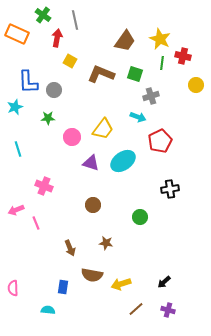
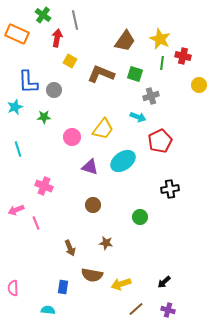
yellow circle: moved 3 px right
green star: moved 4 px left, 1 px up
purple triangle: moved 1 px left, 4 px down
